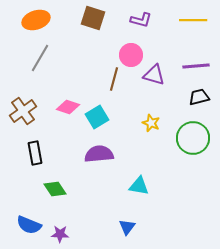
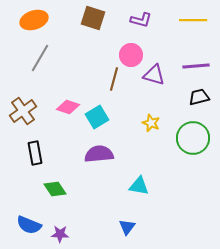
orange ellipse: moved 2 px left
